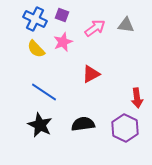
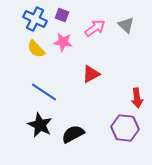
gray triangle: rotated 36 degrees clockwise
pink star: rotated 30 degrees clockwise
black semicircle: moved 10 px left, 10 px down; rotated 20 degrees counterclockwise
purple hexagon: rotated 20 degrees counterclockwise
